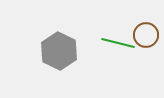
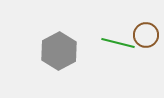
gray hexagon: rotated 6 degrees clockwise
